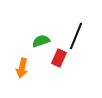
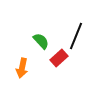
green semicircle: rotated 66 degrees clockwise
red rectangle: rotated 24 degrees clockwise
